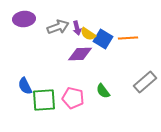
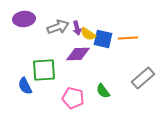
blue square: rotated 18 degrees counterclockwise
purple diamond: moved 2 px left
gray rectangle: moved 2 px left, 4 px up
green square: moved 30 px up
